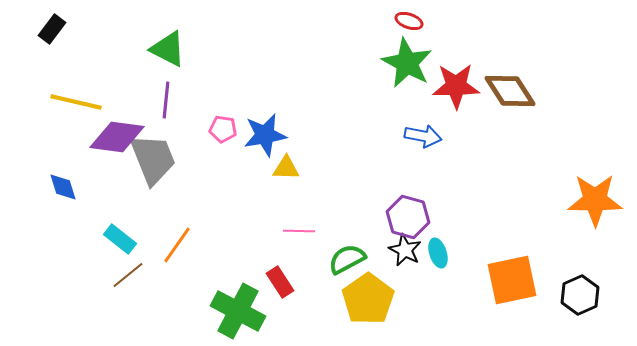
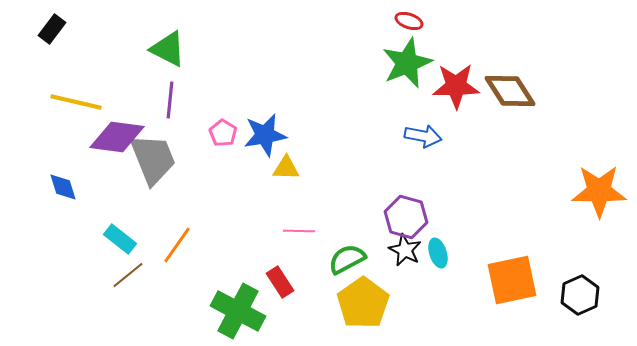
green star: rotated 21 degrees clockwise
purple line: moved 4 px right
pink pentagon: moved 4 px down; rotated 24 degrees clockwise
orange star: moved 4 px right, 9 px up
purple hexagon: moved 2 px left
yellow pentagon: moved 5 px left, 4 px down
